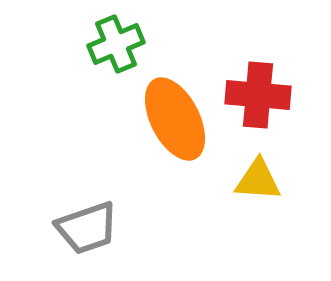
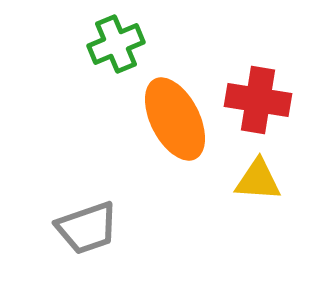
red cross: moved 5 px down; rotated 4 degrees clockwise
